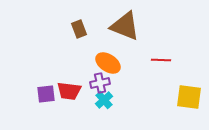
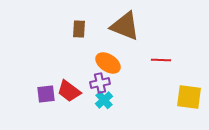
brown rectangle: rotated 24 degrees clockwise
red trapezoid: rotated 30 degrees clockwise
